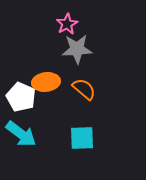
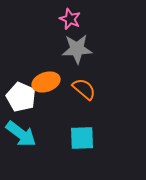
pink star: moved 3 px right, 5 px up; rotated 20 degrees counterclockwise
orange ellipse: rotated 12 degrees counterclockwise
